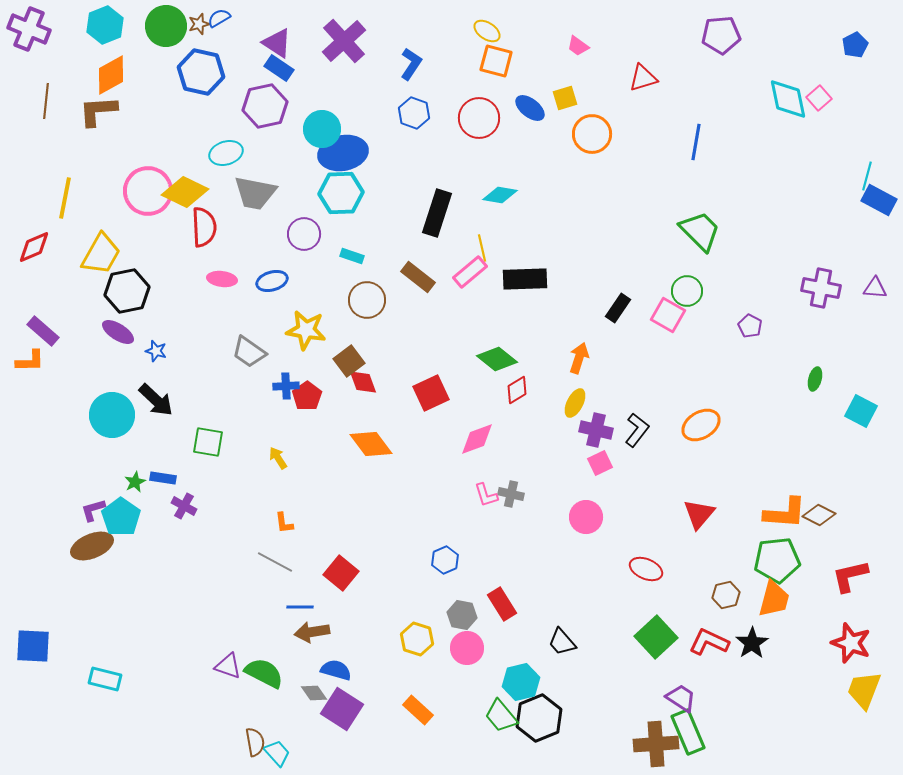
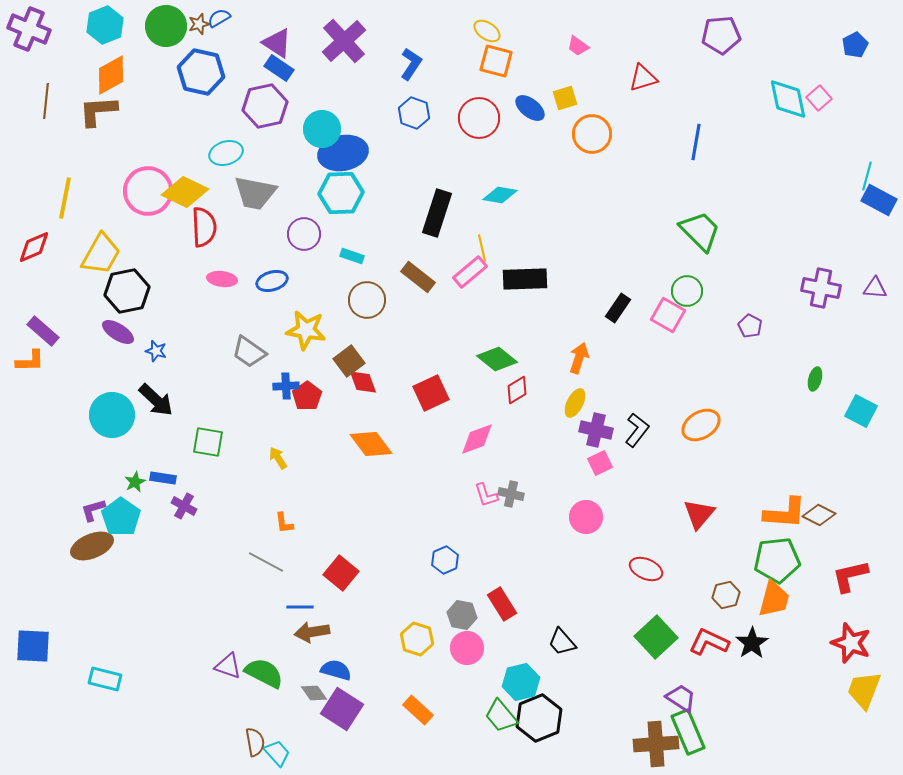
gray line at (275, 562): moved 9 px left
